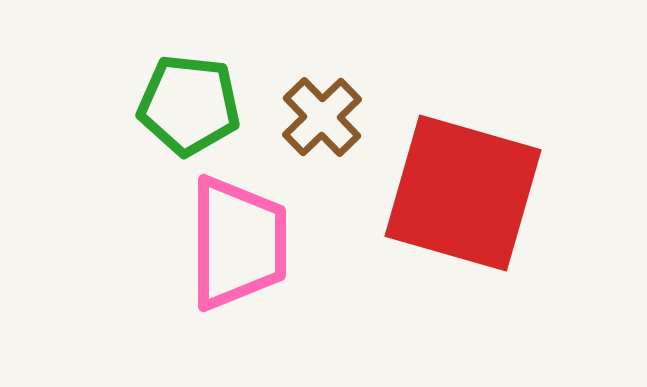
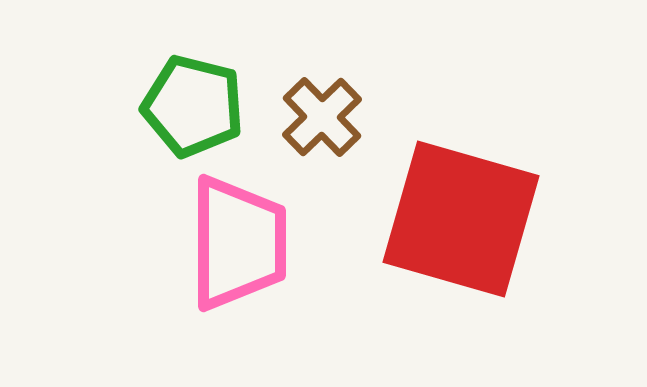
green pentagon: moved 4 px right, 1 px down; rotated 8 degrees clockwise
red square: moved 2 px left, 26 px down
